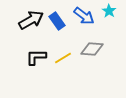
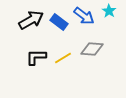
blue rectangle: moved 2 px right, 1 px down; rotated 18 degrees counterclockwise
